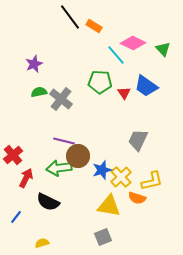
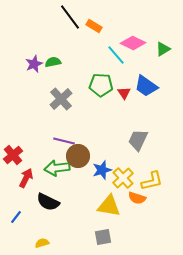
green triangle: rotated 42 degrees clockwise
green pentagon: moved 1 px right, 3 px down
green semicircle: moved 14 px right, 30 px up
gray cross: rotated 10 degrees clockwise
green arrow: moved 2 px left
yellow cross: moved 2 px right, 1 px down
gray square: rotated 12 degrees clockwise
